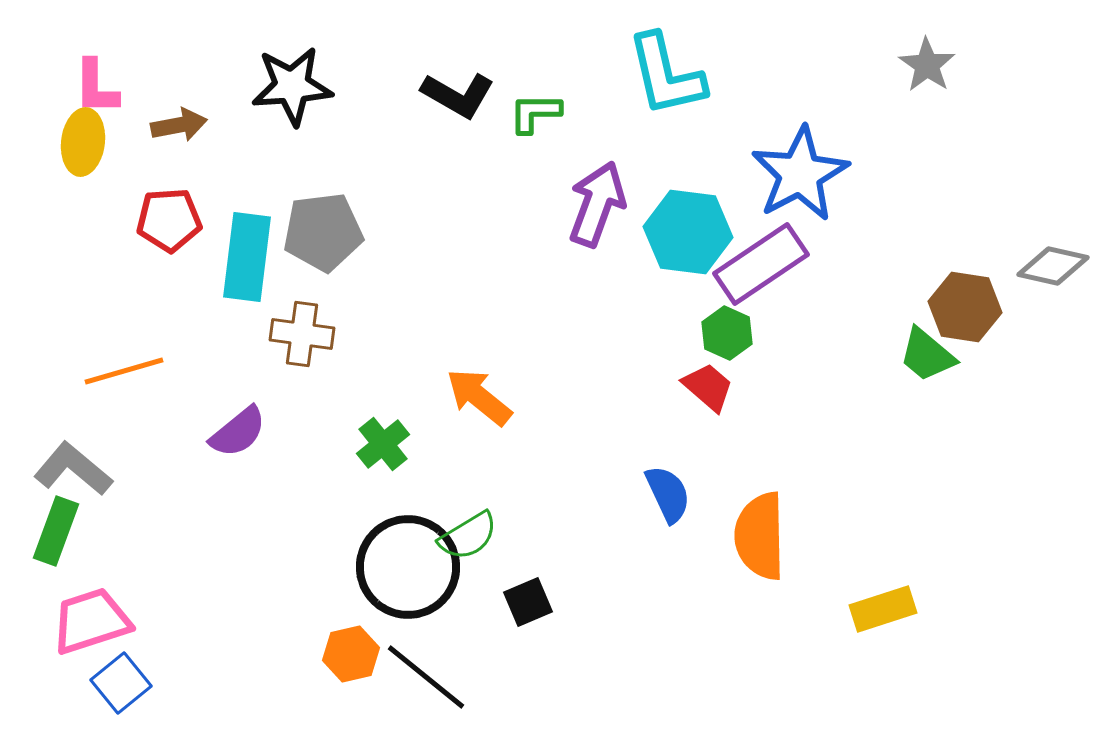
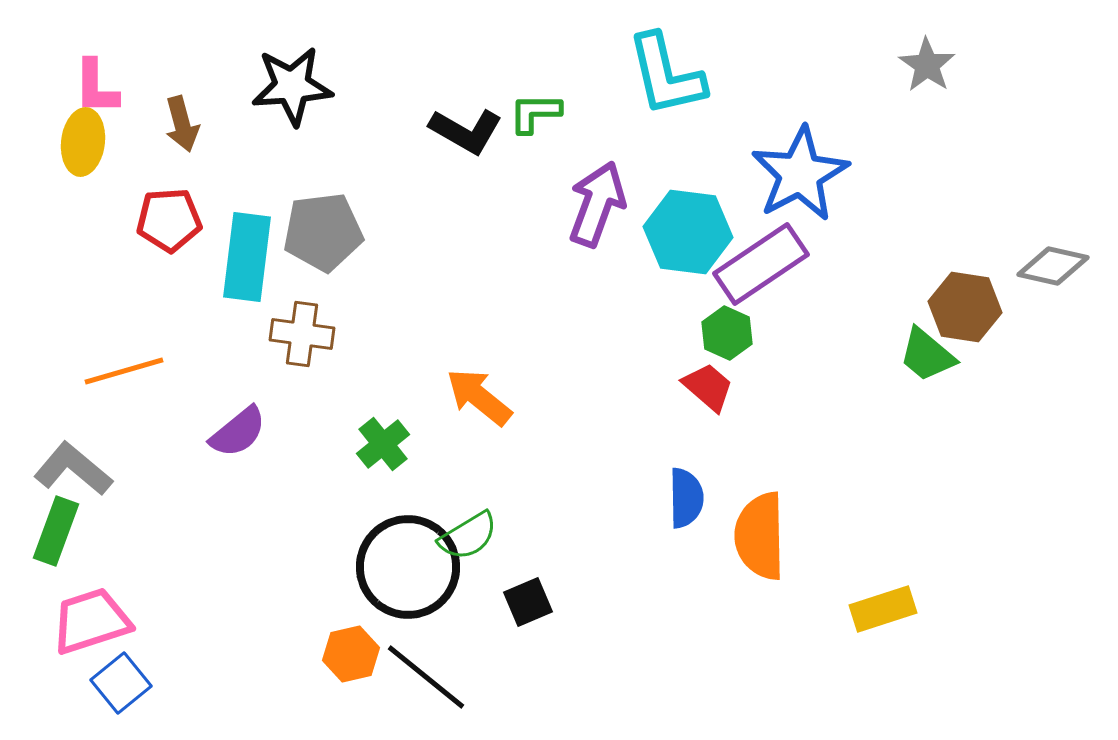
black L-shape: moved 8 px right, 36 px down
brown arrow: moved 3 px right, 1 px up; rotated 86 degrees clockwise
blue semicircle: moved 18 px right, 4 px down; rotated 24 degrees clockwise
